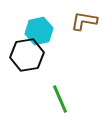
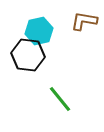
black hexagon: moved 1 px right; rotated 16 degrees clockwise
green line: rotated 16 degrees counterclockwise
